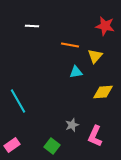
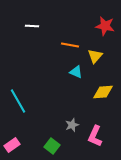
cyan triangle: rotated 32 degrees clockwise
